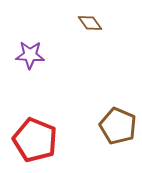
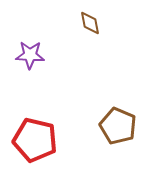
brown diamond: rotated 25 degrees clockwise
red pentagon: rotated 9 degrees counterclockwise
